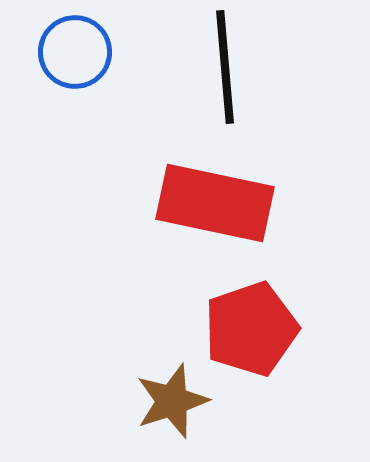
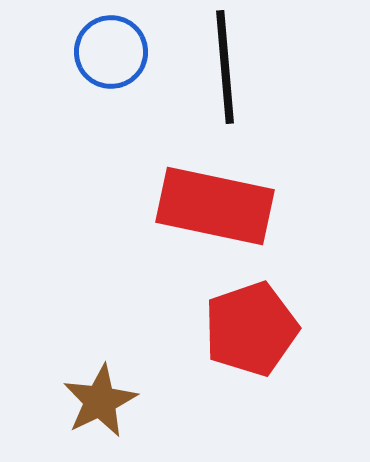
blue circle: moved 36 px right
red rectangle: moved 3 px down
brown star: moved 72 px left; rotated 8 degrees counterclockwise
